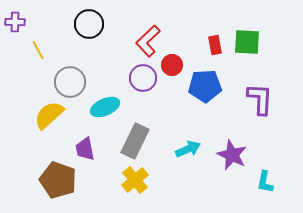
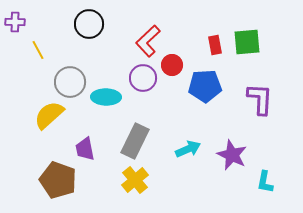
green square: rotated 8 degrees counterclockwise
cyan ellipse: moved 1 px right, 10 px up; rotated 24 degrees clockwise
